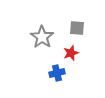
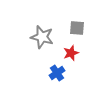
gray star: rotated 20 degrees counterclockwise
blue cross: rotated 21 degrees counterclockwise
